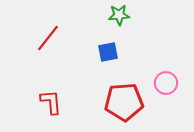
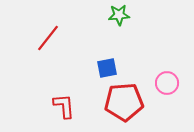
blue square: moved 1 px left, 16 px down
pink circle: moved 1 px right
red L-shape: moved 13 px right, 4 px down
